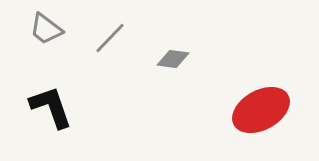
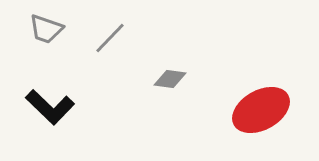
gray trapezoid: rotated 18 degrees counterclockwise
gray diamond: moved 3 px left, 20 px down
black L-shape: moved 1 px left; rotated 153 degrees clockwise
